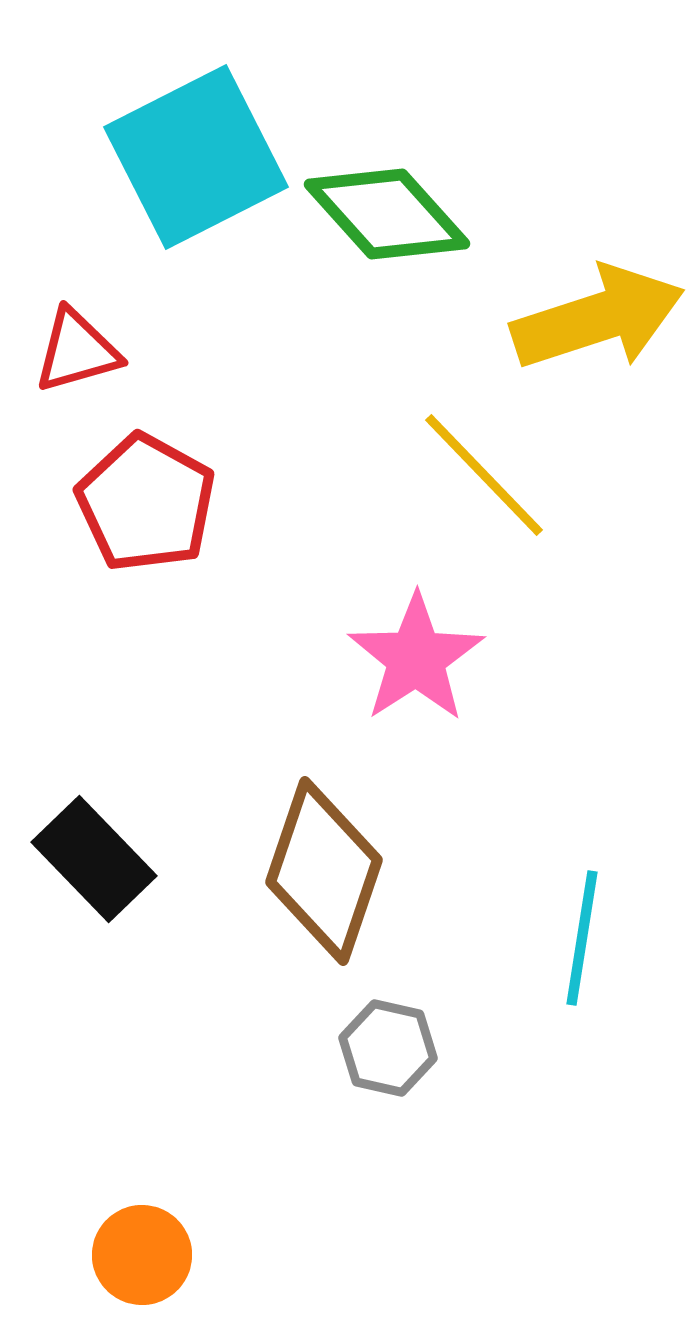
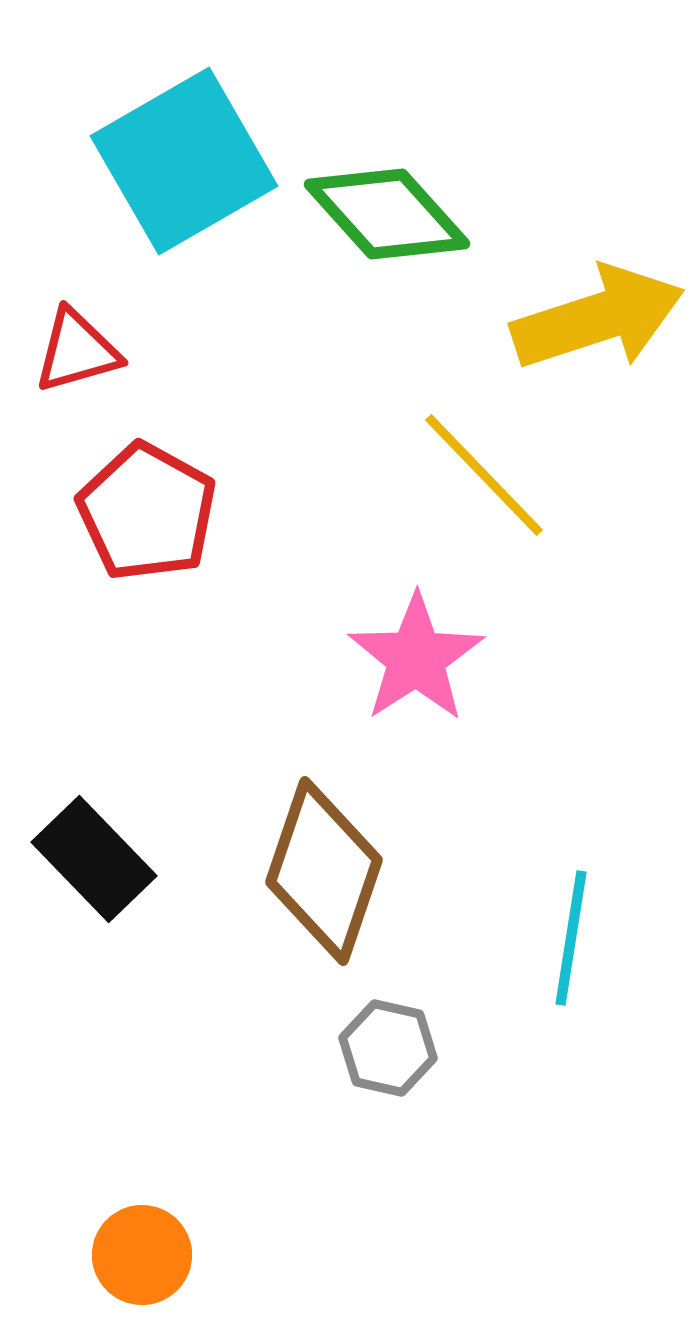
cyan square: moved 12 px left, 4 px down; rotated 3 degrees counterclockwise
red pentagon: moved 1 px right, 9 px down
cyan line: moved 11 px left
